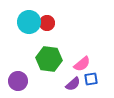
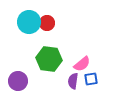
purple semicircle: moved 3 px up; rotated 140 degrees clockwise
